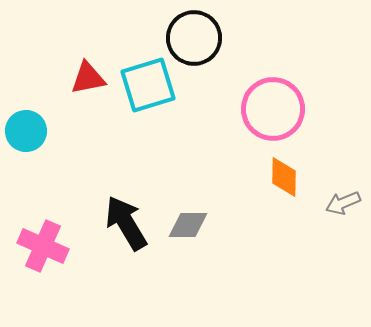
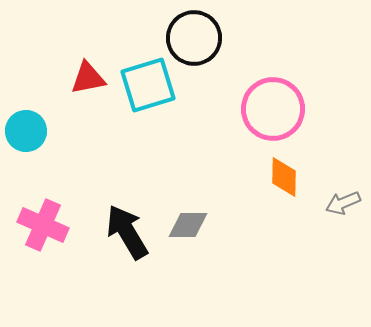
black arrow: moved 1 px right, 9 px down
pink cross: moved 21 px up
